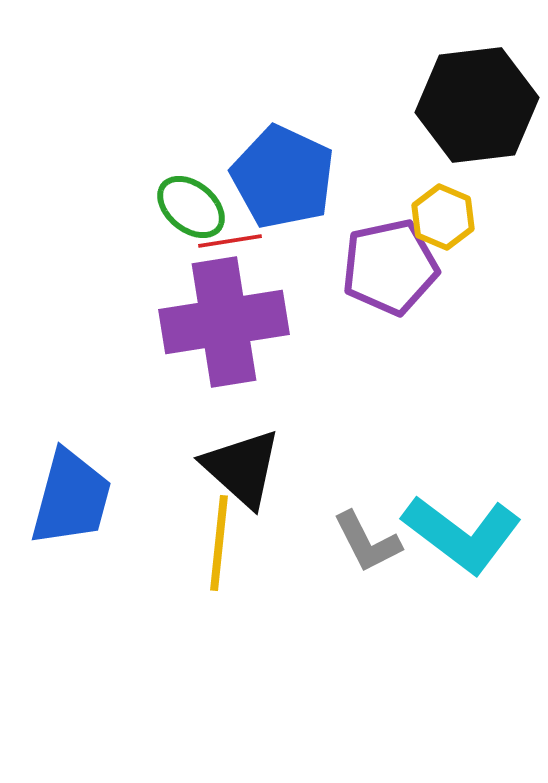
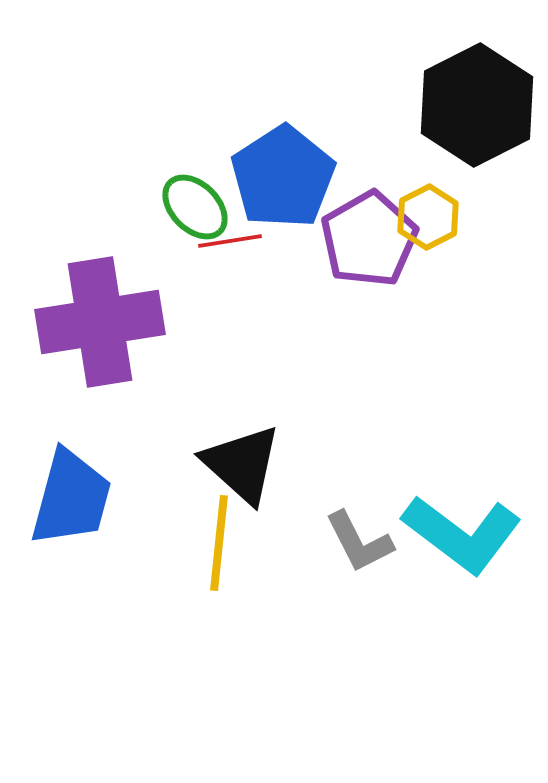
black hexagon: rotated 20 degrees counterclockwise
blue pentagon: rotated 14 degrees clockwise
green ellipse: moved 4 px right; rotated 6 degrees clockwise
yellow hexagon: moved 15 px left; rotated 10 degrees clockwise
purple pentagon: moved 21 px left, 28 px up; rotated 18 degrees counterclockwise
purple cross: moved 124 px left
black triangle: moved 4 px up
gray L-shape: moved 8 px left
